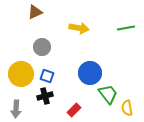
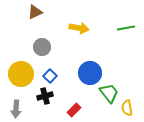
blue square: moved 3 px right; rotated 24 degrees clockwise
green trapezoid: moved 1 px right, 1 px up
